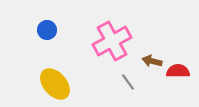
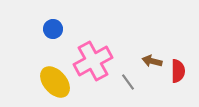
blue circle: moved 6 px right, 1 px up
pink cross: moved 19 px left, 20 px down
red semicircle: rotated 90 degrees clockwise
yellow ellipse: moved 2 px up
